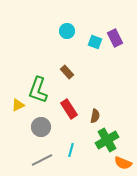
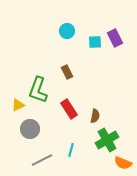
cyan square: rotated 24 degrees counterclockwise
brown rectangle: rotated 16 degrees clockwise
gray circle: moved 11 px left, 2 px down
